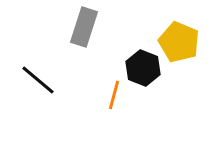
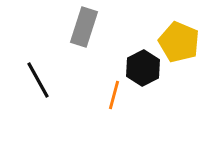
black hexagon: rotated 12 degrees clockwise
black line: rotated 21 degrees clockwise
